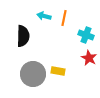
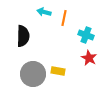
cyan arrow: moved 4 px up
